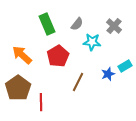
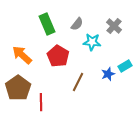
red pentagon: rotated 10 degrees counterclockwise
